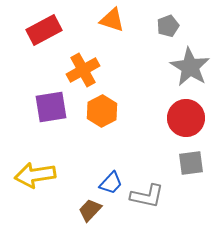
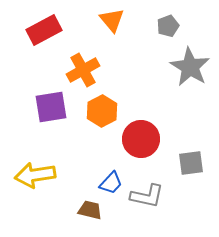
orange triangle: rotated 32 degrees clockwise
red circle: moved 45 px left, 21 px down
brown trapezoid: rotated 60 degrees clockwise
